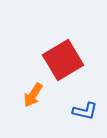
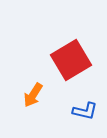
red square: moved 8 px right
